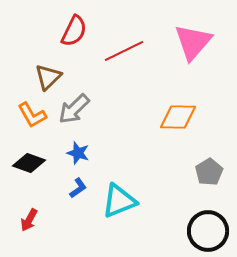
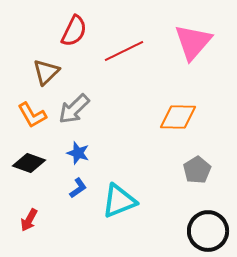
brown triangle: moved 2 px left, 5 px up
gray pentagon: moved 12 px left, 2 px up
